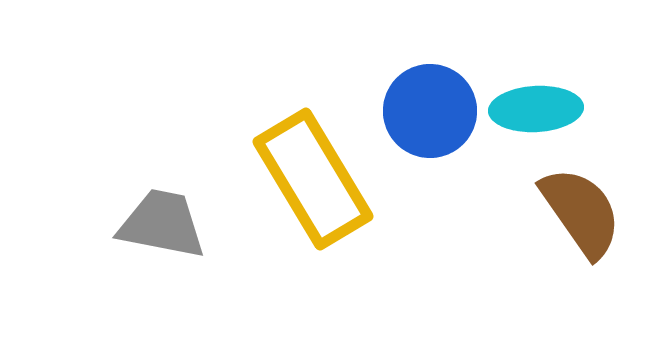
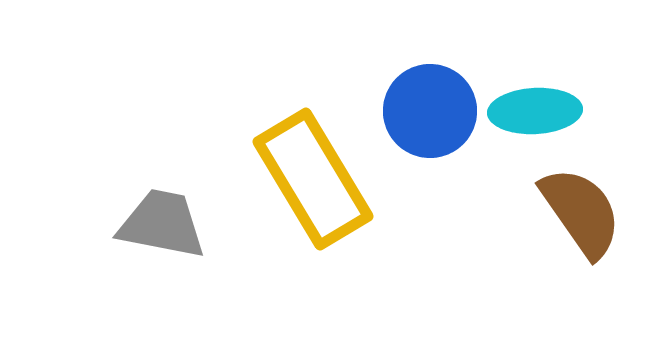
cyan ellipse: moved 1 px left, 2 px down
